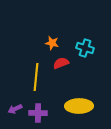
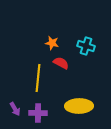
cyan cross: moved 1 px right, 2 px up
red semicircle: rotated 49 degrees clockwise
yellow line: moved 2 px right, 1 px down
purple arrow: rotated 96 degrees counterclockwise
